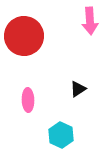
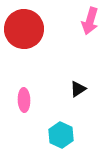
pink arrow: rotated 20 degrees clockwise
red circle: moved 7 px up
pink ellipse: moved 4 px left
